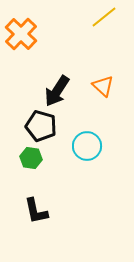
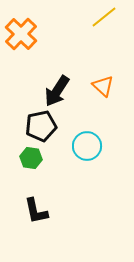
black pentagon: rotated 28 degrees counterclockwise
